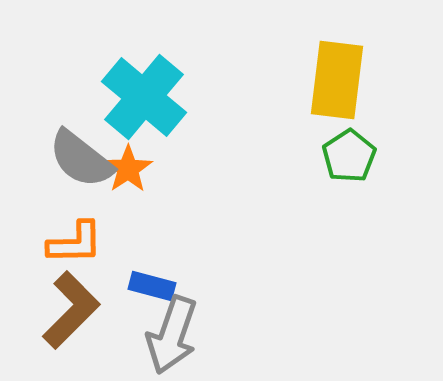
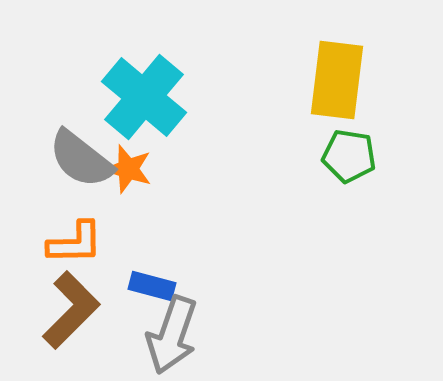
green pentagon: rotated 30 degrees counterclockwise
orange star: rotated 21 degrees counterclockwise
